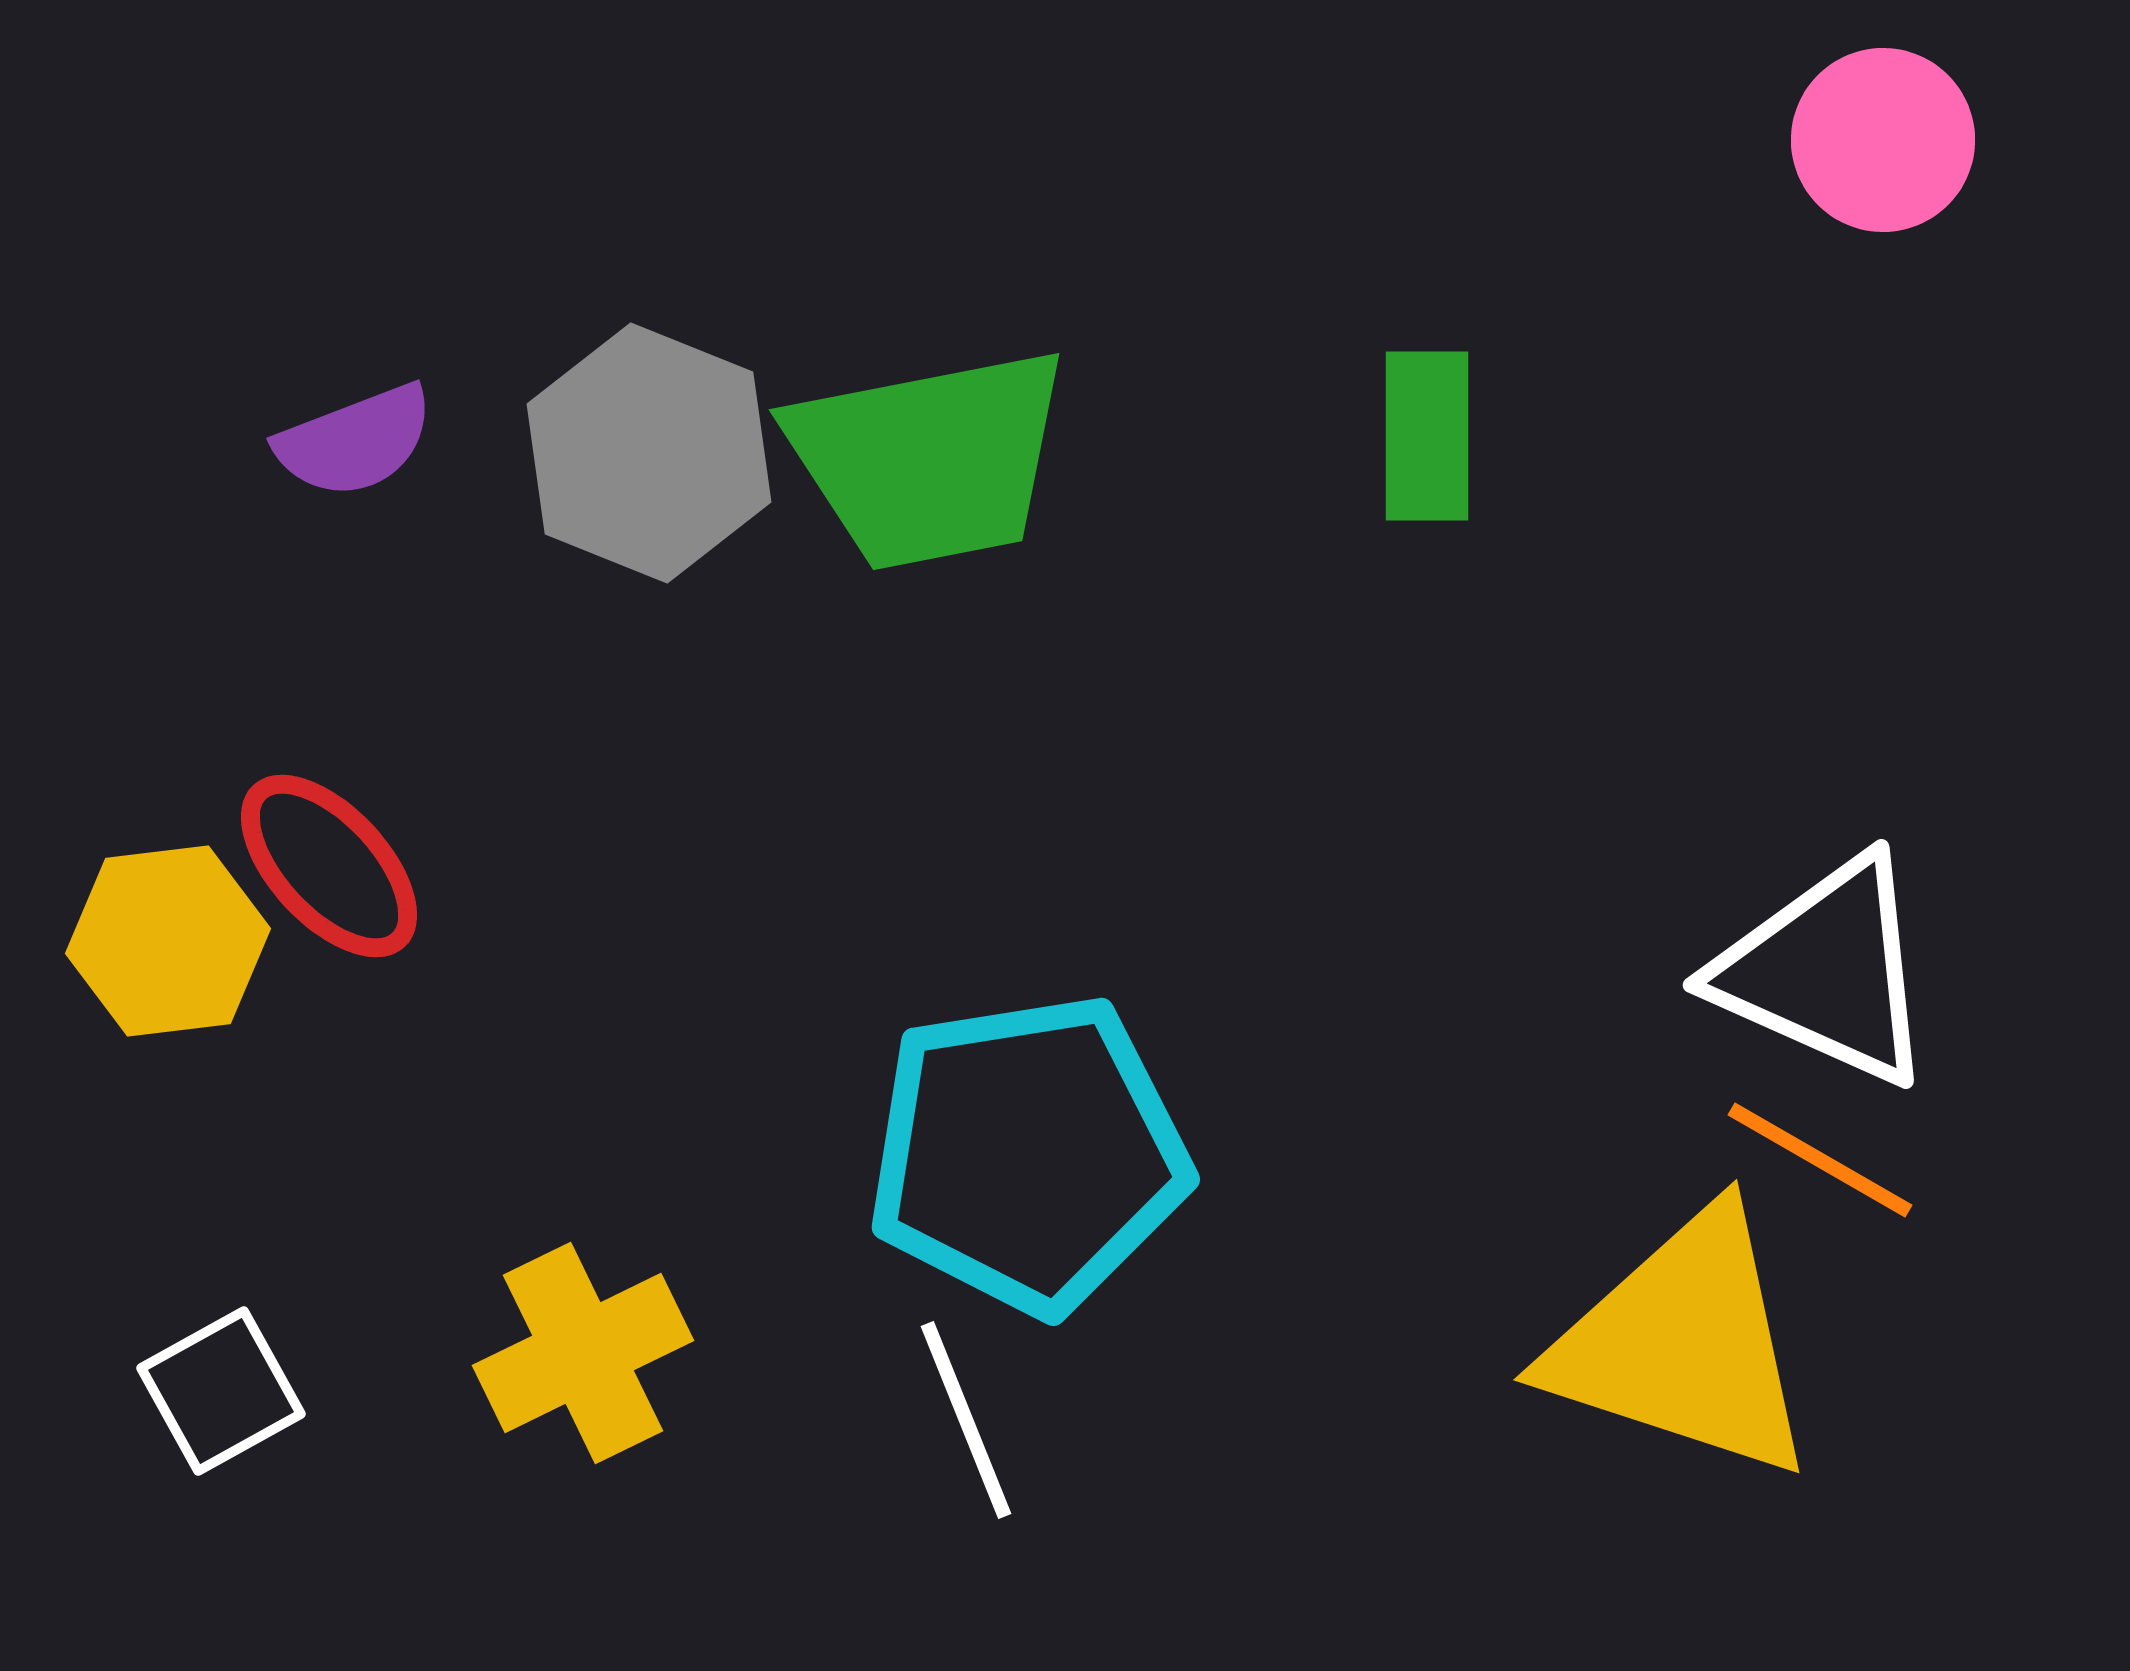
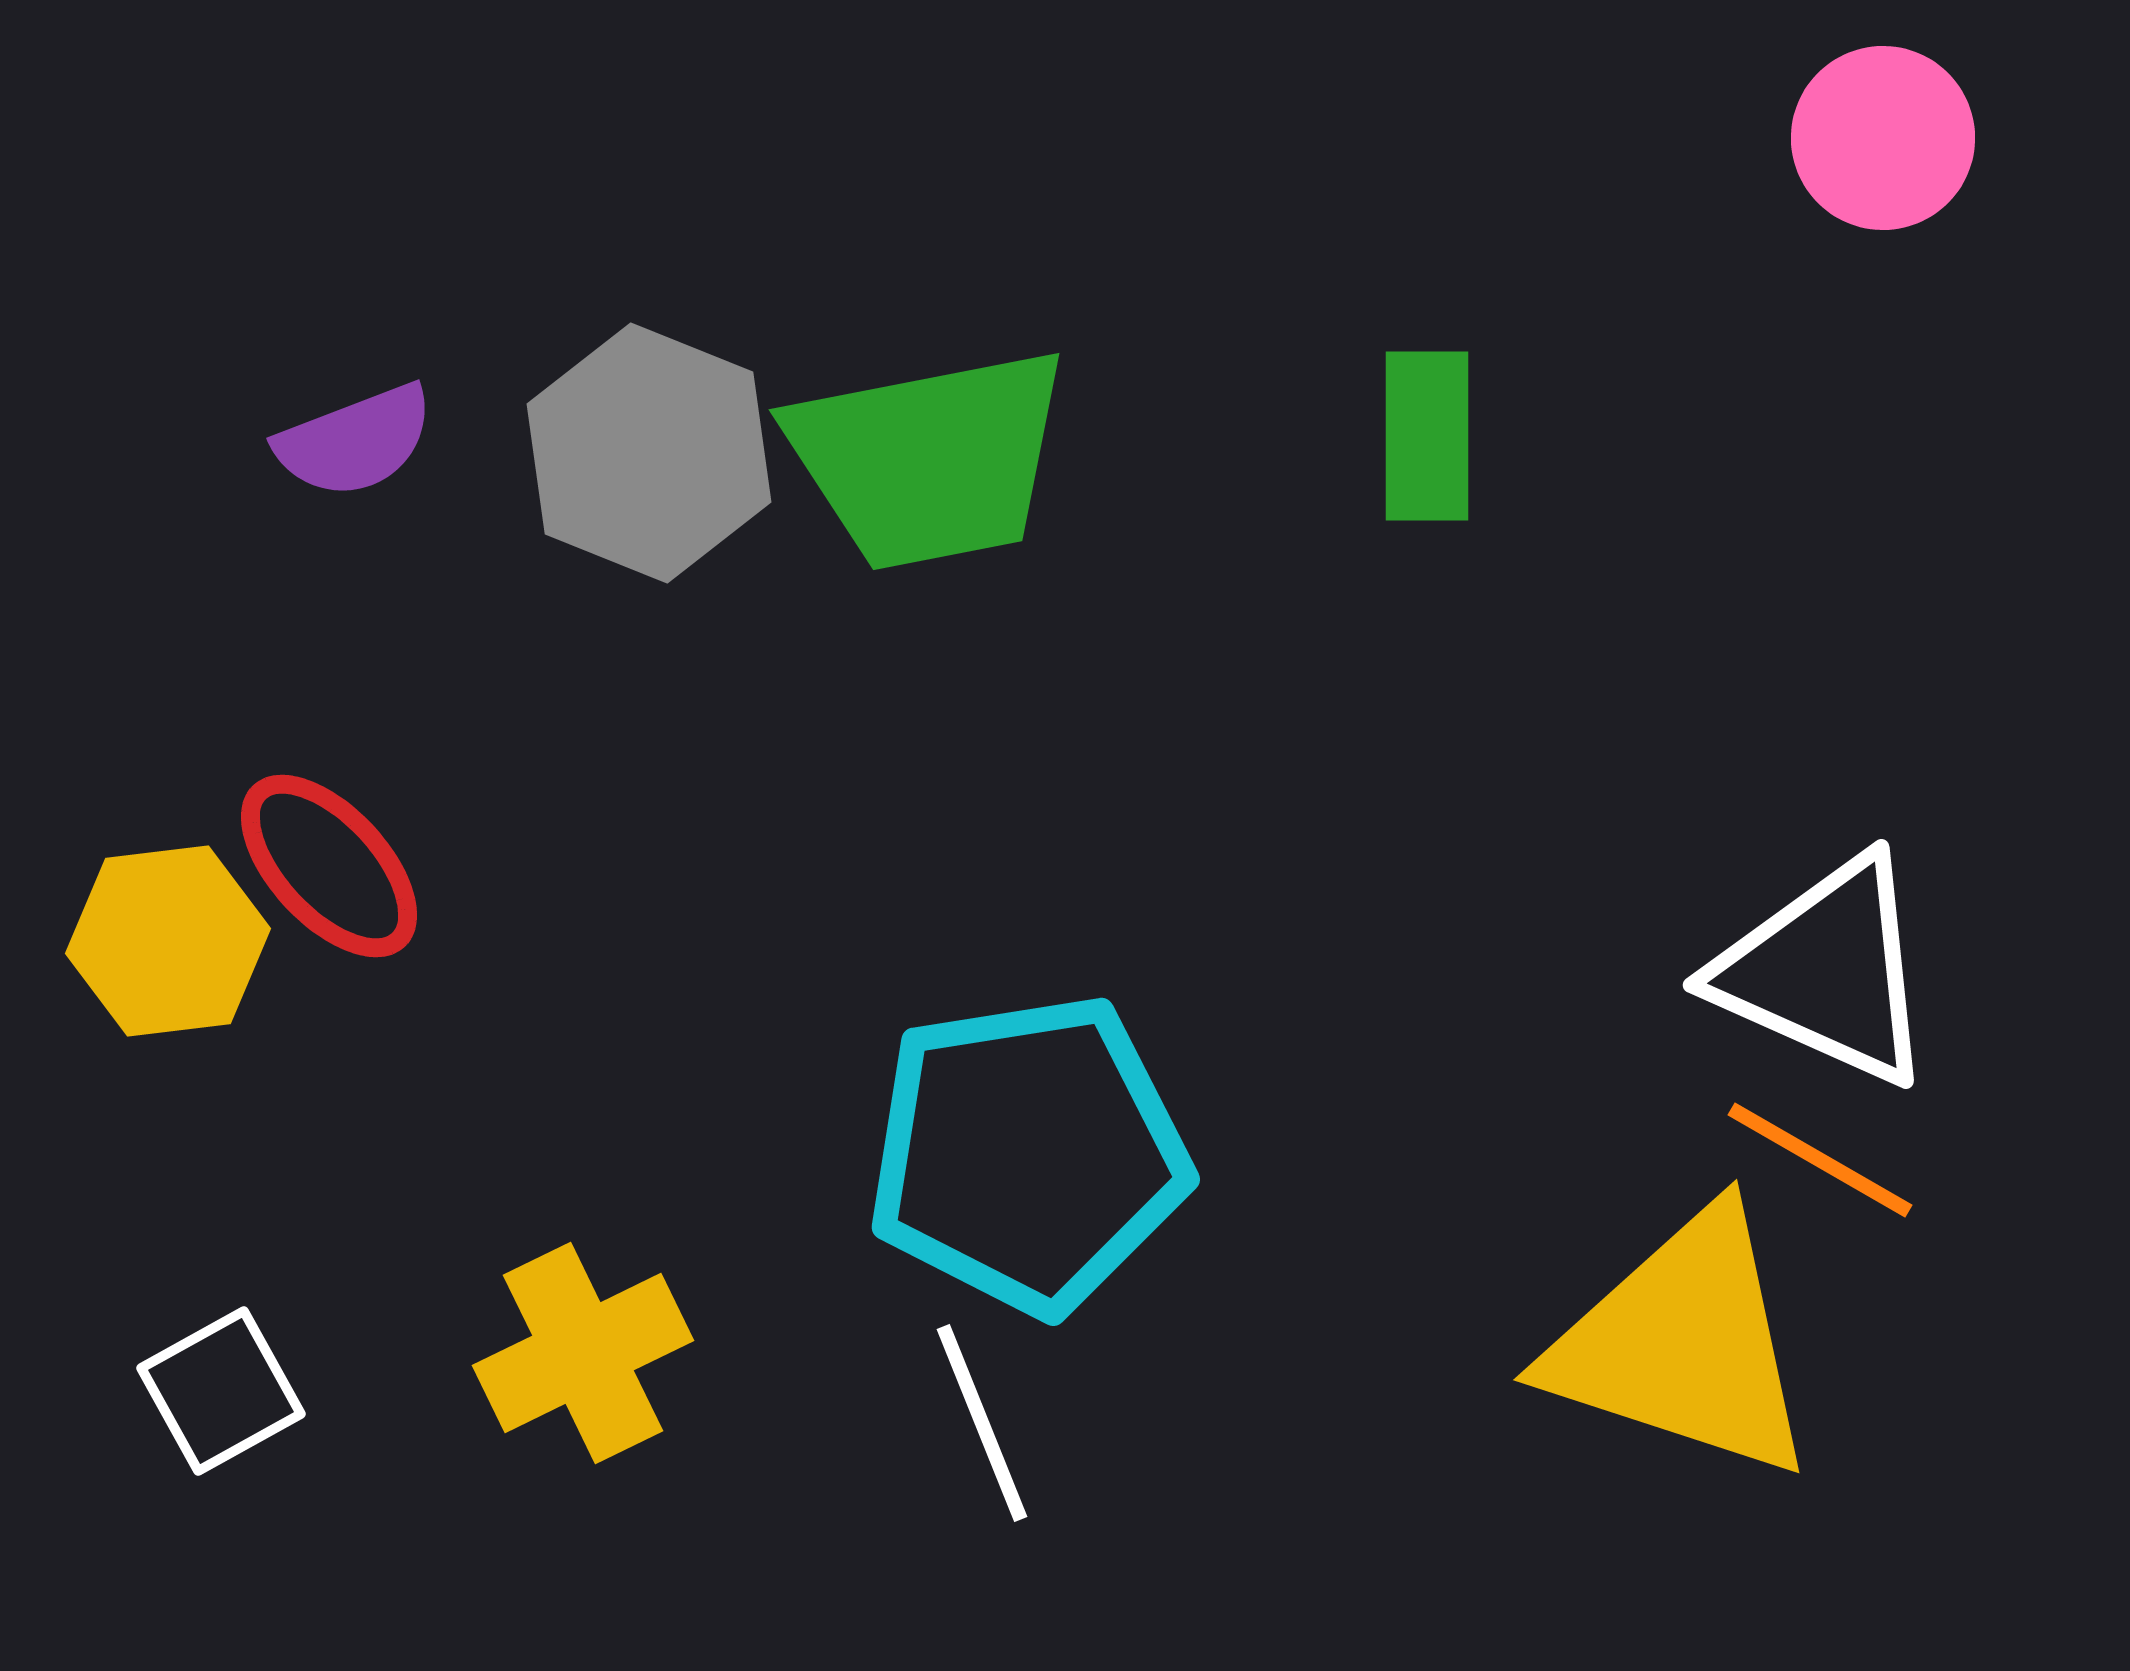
pink circle: moved 2 px up
white line: moved 16 px right, 3 px down
